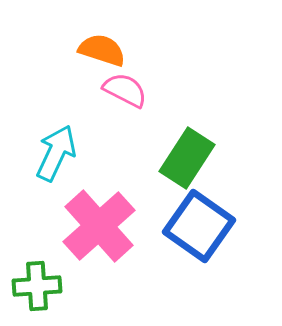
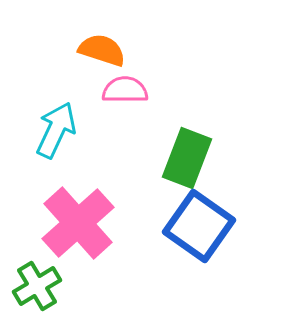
pink semicircle: rotated 27 degrees counterclockwise
cyan arrow: moved 23 px up
green rectangle: rotated 12 degrees counterclockwise
pink cross: moved 21 px left, 3 px up
green cross: rotated 27 degrees counterclockwise
